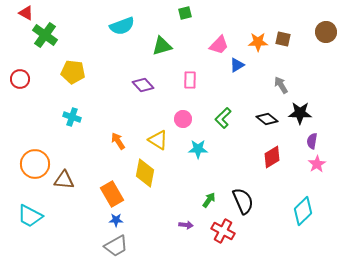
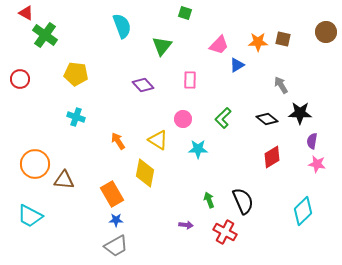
green square: rotated 32 degrees clockwise
cyan semicircle: rotated 90 degrees counterclockwise
green triangle: rotated 35 degrees counterclockwise
yellow pentagon: moved 3 px right, 2 px down
cyan cross: moved 4 px right
pink star: rotated 30 degrees counterclockwise
green arrow: rotated 56 degrees counterclockwise
red cross: moved 2 px right, 1 px down
